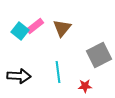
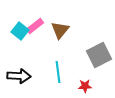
brown triangle: moved 2 px left, 2 px down
